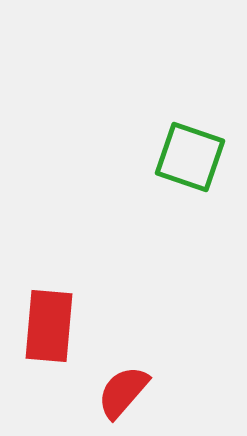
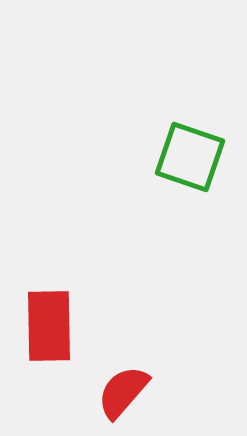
red rectangle: rotated 6 degrees counterclockwise
